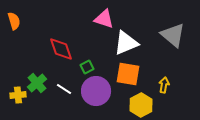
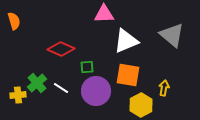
pink triangle: moved 5 px up; rotated 20 degrees counterclockwise
gray triangle: moved 1 px left
white triangle: moved 2 px up
red diamond: rotated 48 degrees counterclockwise
green square: rotated 24 degrees clockwise
orange square: moved 1 px down
yellow arrow: moved 3 px down
white line: moved 3 px left, 1 px up
